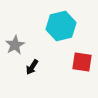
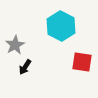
cyan hexagon: rotated 20 degrees counterclockwise
black arrow: moved 7 px left
